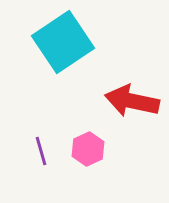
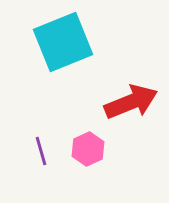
cyan square: rotated 12 degrees clockwise
red arrow: moved 1 px left, 1 px down; rotated 146 degrees clockwise
